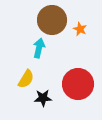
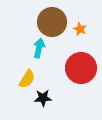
brown circle: moved 2 px down
yellow semicircle: moved 1 px right
red circle: moved 3 px right, 16 px up
